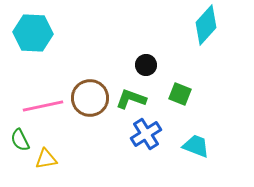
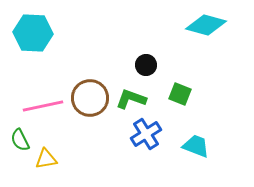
cyan diamond: rotated 63 degrees clockwise
